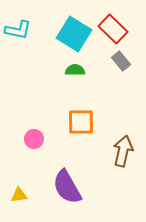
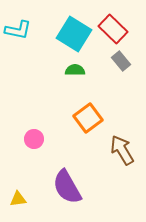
orange square: moved 7 px right, 4 px up; rotated 36 degrees counterclockwise
brown arrow: moved 1 px left, 1 px up; rotated 44 degrees counterclockwise
yellow triangle: moved 1 px left, 4 px down
